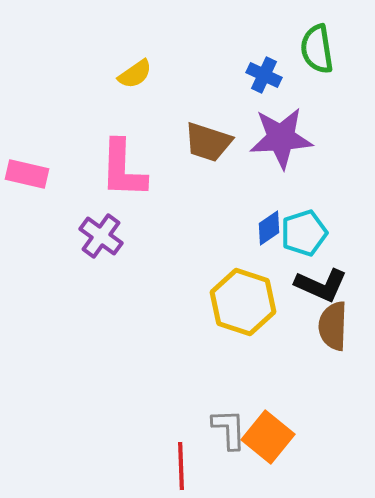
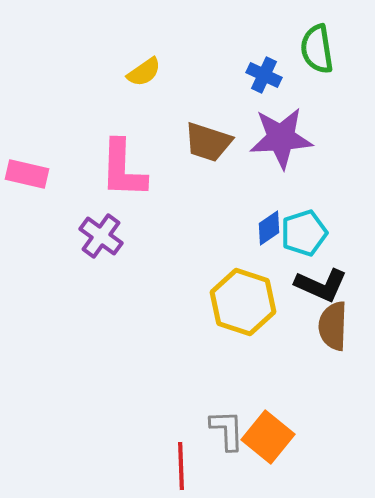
yellow semicircle: moved 9 px right, 2 px up
gray L-shape: moved 2 px left, 1 px down
